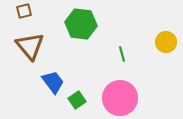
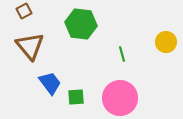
brown square: rotated 14 degrees counterclockwise
blue trapezoid: moved 3 px left, 1 px down
green square: moved 1 px left, 3 px up; rotated 30 degrees clockwise
